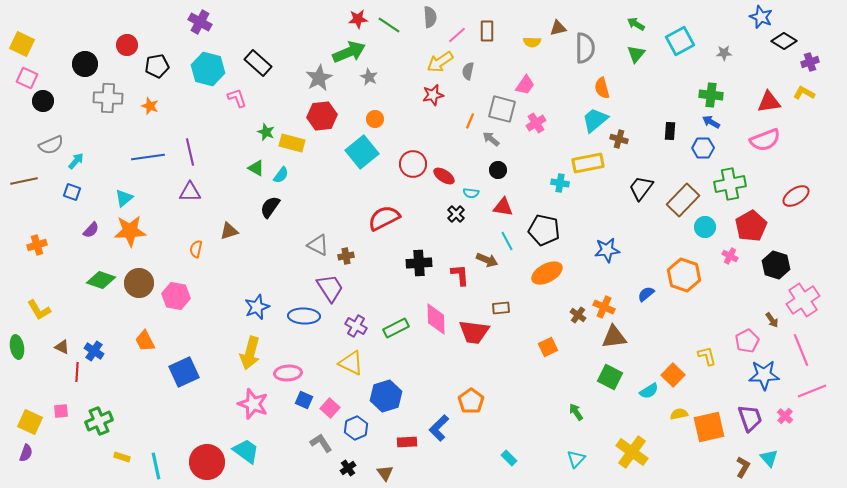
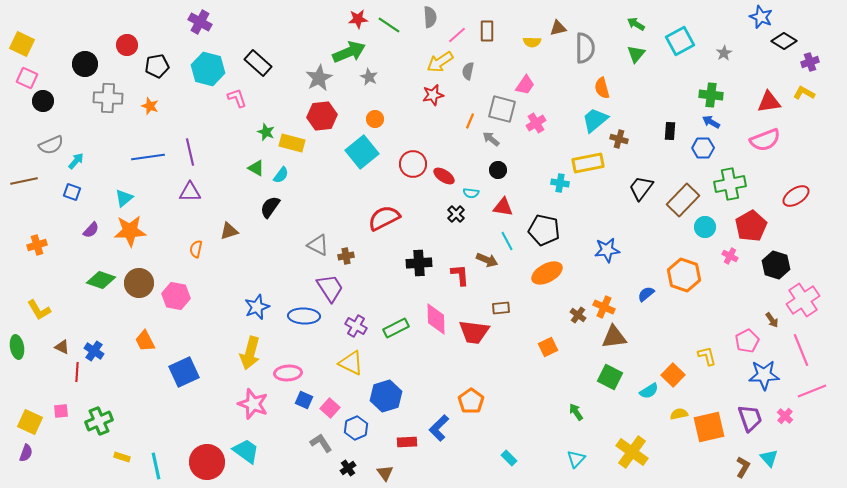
gray star at (724, 53): rotated 28 degrees counterclockwise
